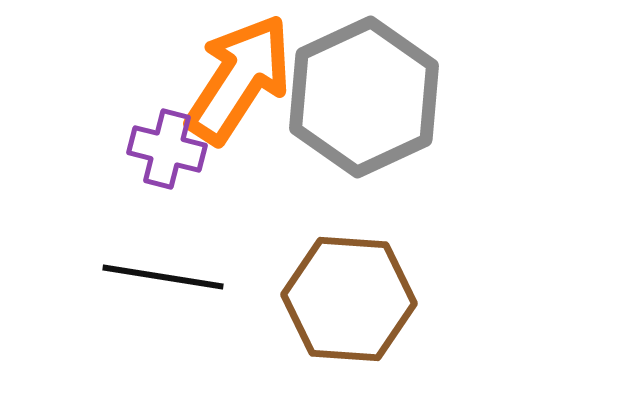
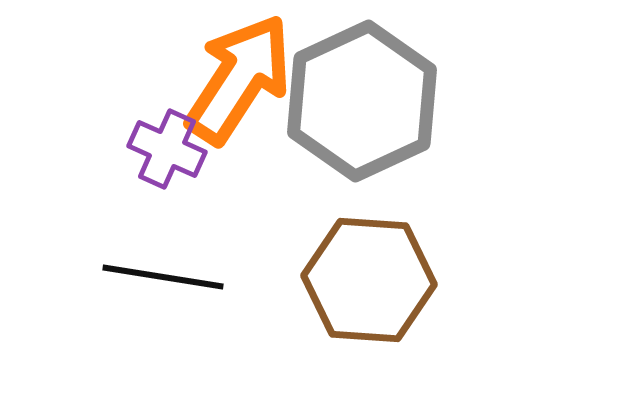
gray hexagon: moved 2 px left, 4 px down
purple cross: rotated 10 degrees clockwise
brown hexagon: moved 20 px right, 19 px up
